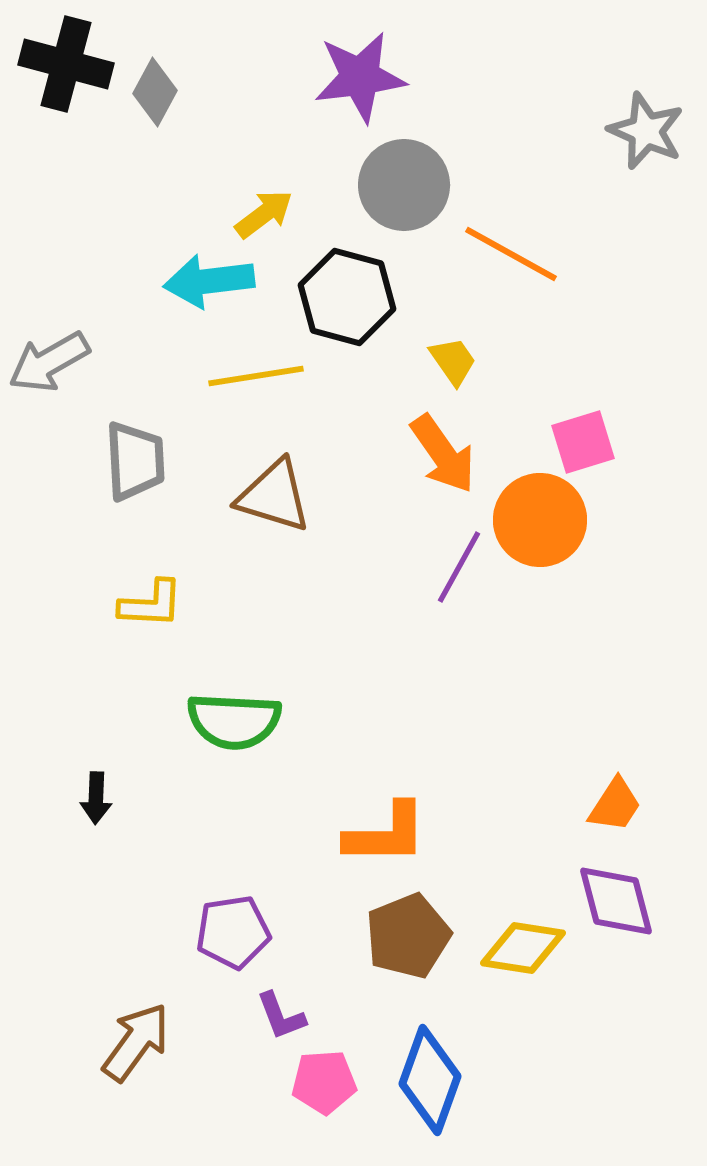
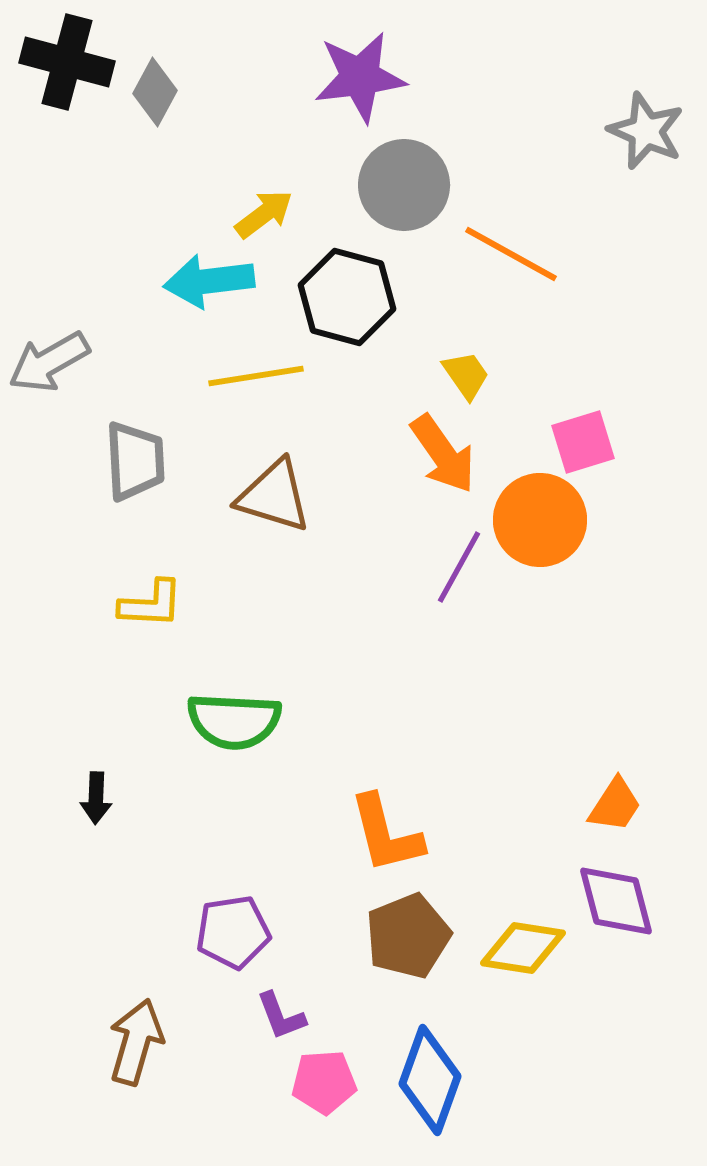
black cross: moved 1 px right, 2 px up
yellow trapezoid: moved 13 px right, 14 px down
orange L-shape: rotated 76 degrees clockwise
brown arrow: rotated 20 degrees counterclockwise
